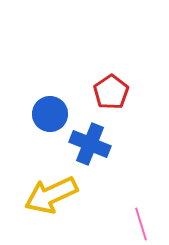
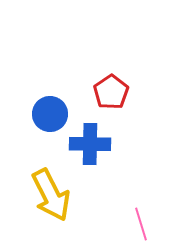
blue cross: rotated 21 degrees counterclockwise
yellow arrow: rotated 92 degrees counterclockwise
